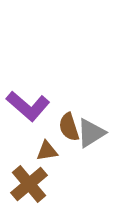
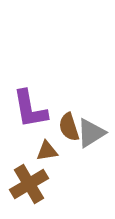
purple L-shape: moved 2 px right, 3 px down; rotated 39 degrees clockwise
brown cross: rotated 9 degrees clockwise
